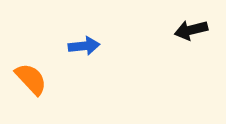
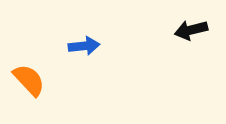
orange semicircle: moved 2 px left, 1 px down
